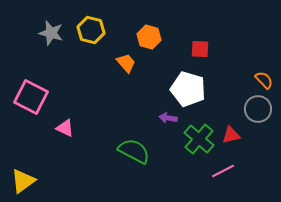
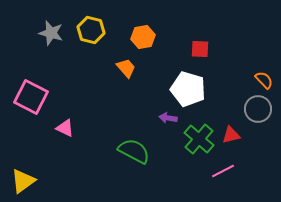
orange hexagon: moved 6 px left; rotated 25 degrees counterclockwise
orange trapezoid: moved 5 px down
